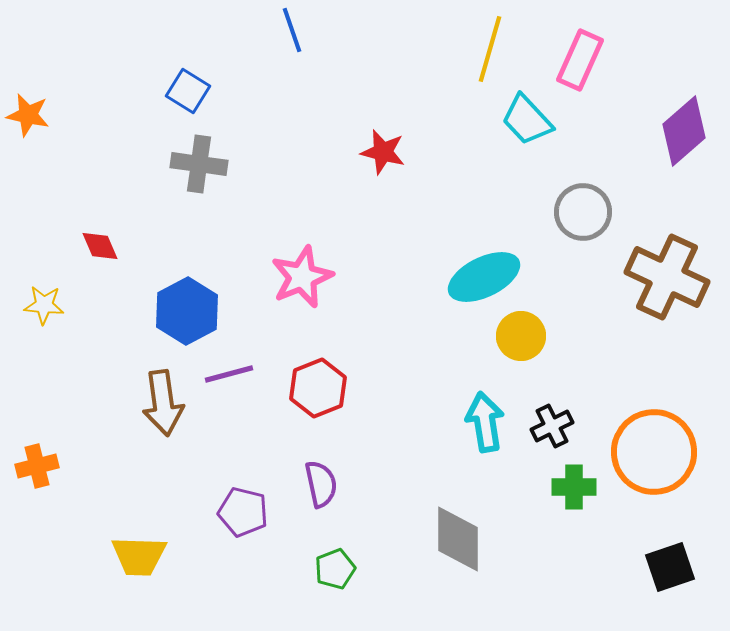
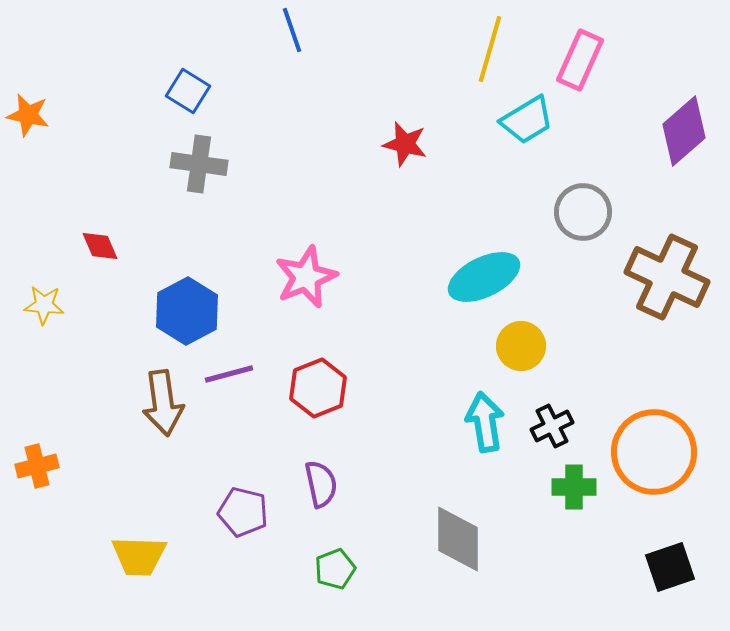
cyan trapezoid: rotated 78 degrees counterclockwise
red star: moved 22 px right, 8 px up
pink star: moved 4 px right
yellow circle: moved 10 px down
